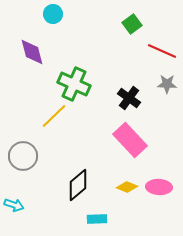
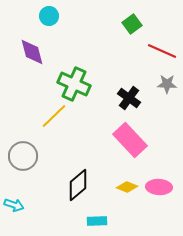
cyan circle: moved 4 px left, 2 px down
cyan rectangle: moved 2 px down
